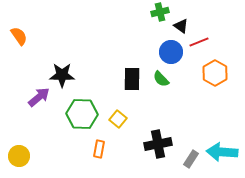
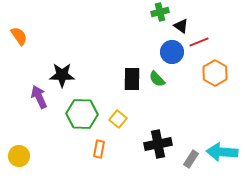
blue circle: moved 1 px right
green semicircle: moved 4 px left
purple arrow: rotated 75 degrees counterclockwise
